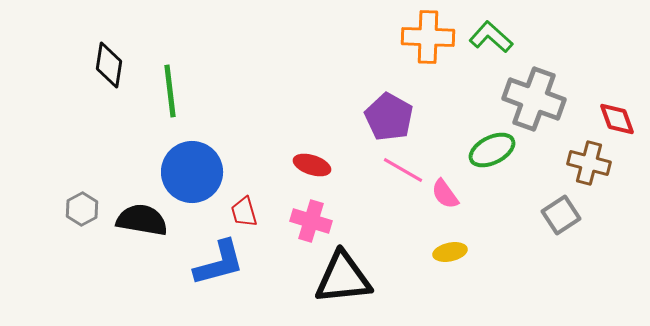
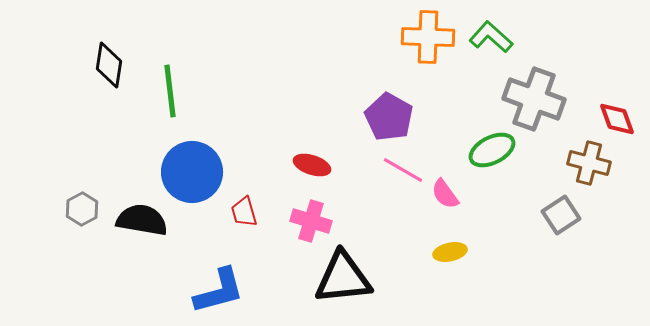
blue L-shape: moved 28 px down
